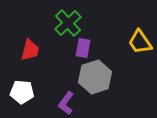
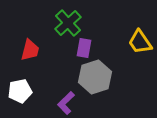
purple rectangle: moved 1 px right
white pentagon: moved 2 px left, 1 px up; rotated 15 degrees counterclockwise
purple L-shape: rotated 10 degrees clockwise
